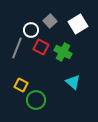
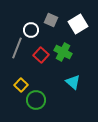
gray square: moved 1 px right, 1 px up; rotated 24 degrees counterclockwise
red square: moved 8 px down; rotated 14 degrees clockwise
yellow square: rotated 16 degrees clockwise
